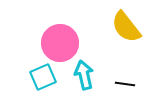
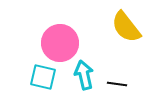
cyan square: rotated 36 degrees clockwise
black line: moved 8 px left
